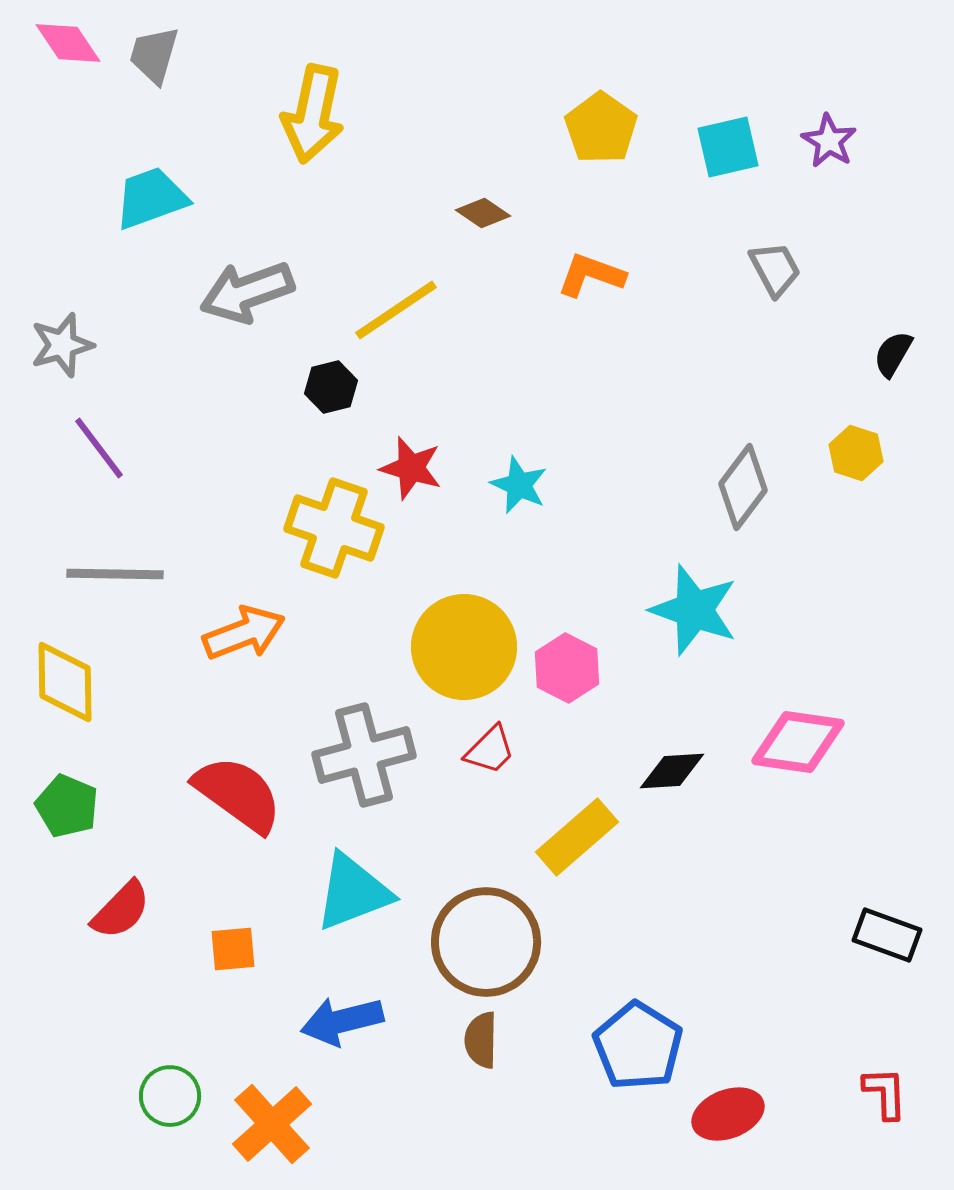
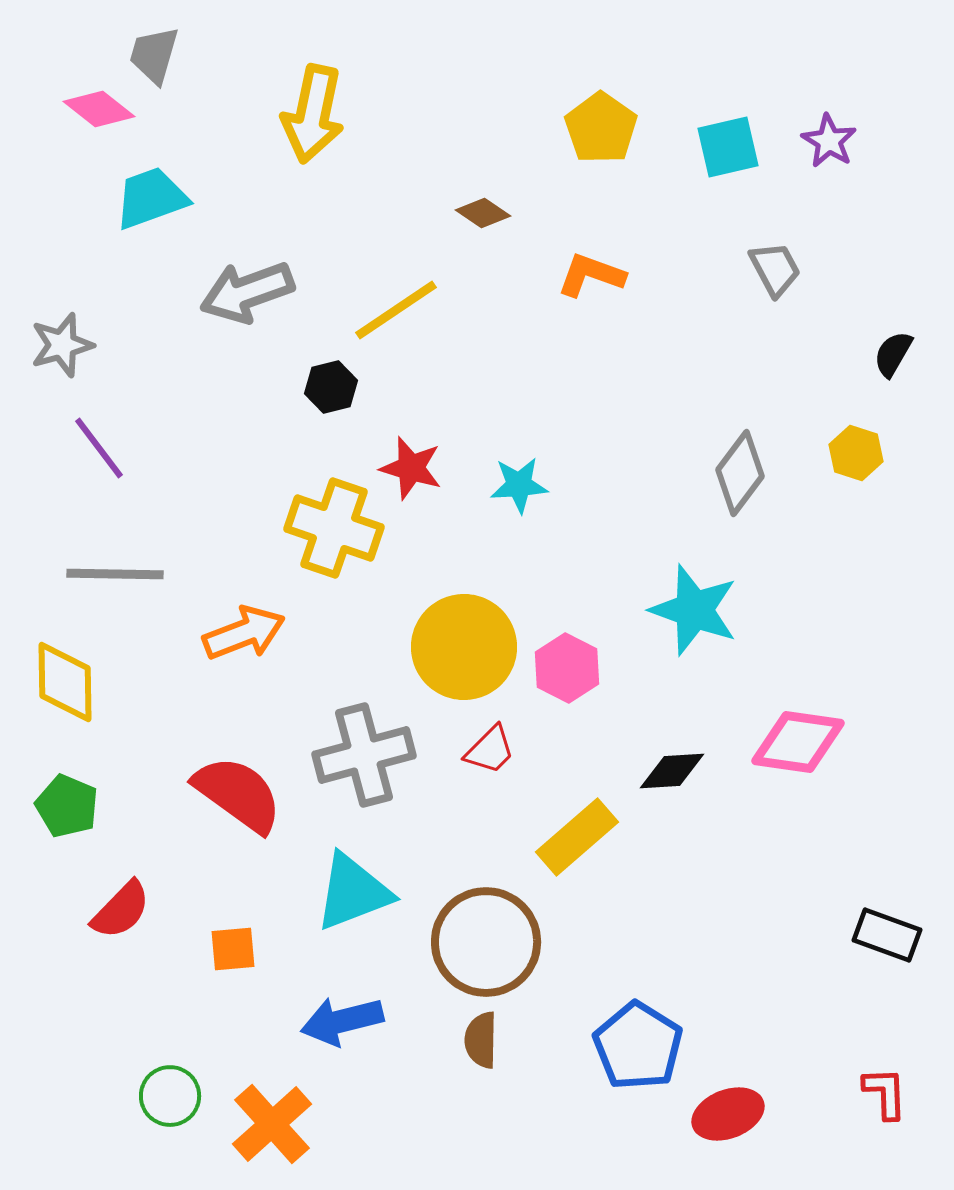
pink diamond at (68, 43): moved 31 px right, 66 px down; rotated 18 degrees counterclockwise
cyan star at (519, 485): rotated 28 degrees counterclockwise
gray diamond at (743, 487): moved 3 px left, 14 px up
